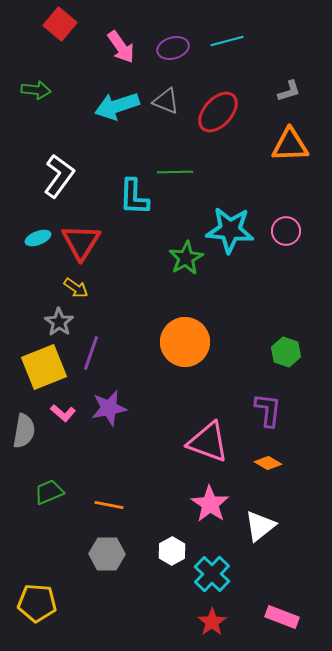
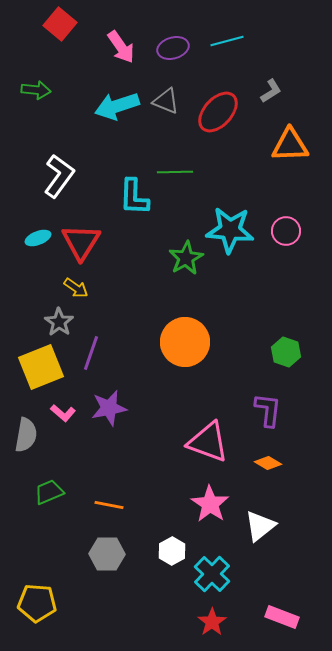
gray L-shape: moved 18 px left; rotated 15 degrees counterclockwise
yellow square: moved 3 px left
gray semicircle: moved 2 px right, 4 px down
